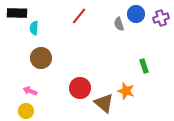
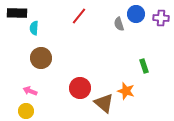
purple cross: rotated 21 degrees clockwise
